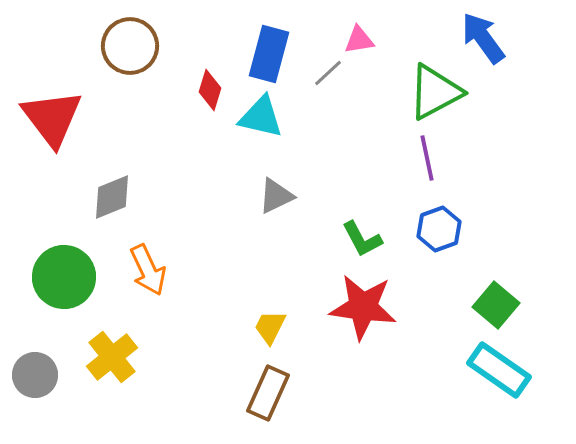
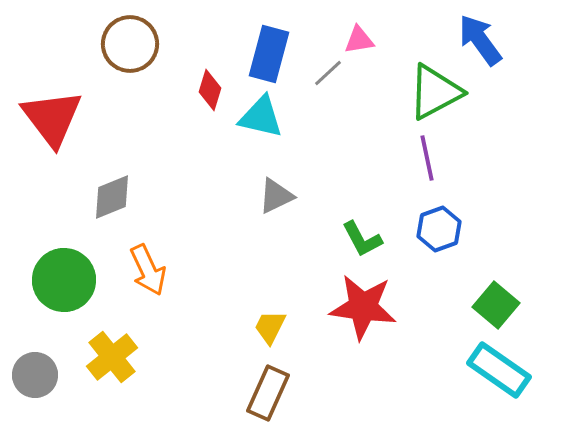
blue arrow: moved 3 px left, 2 px down
brown circle: moved 2 px up
green circle: moved 3 px down
